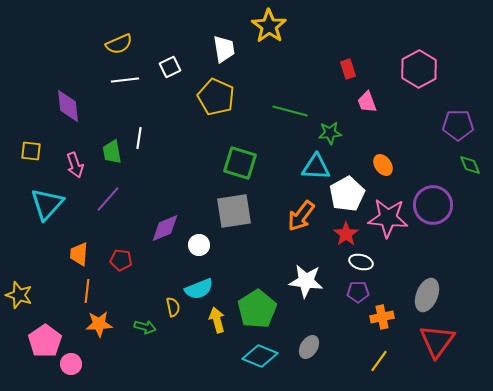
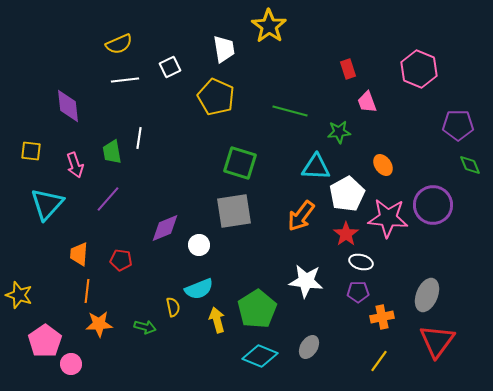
pink hexagon at (419, 69): rotated 9 degrees counterclockwise
green star at (330, 133): moved 9 px right, 1 px up
